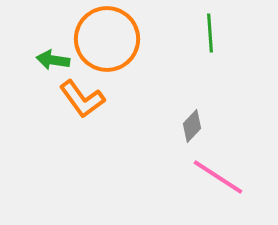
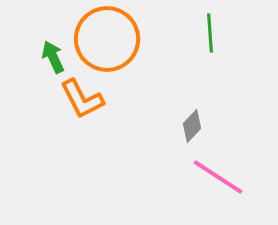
green arrow: moved 3 px up; rotated 56 degrees clockwise
orange L-shape: rotated 9 degrees clockwise
